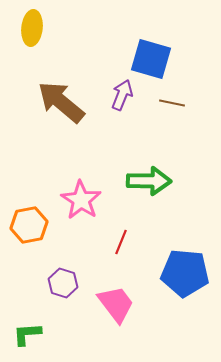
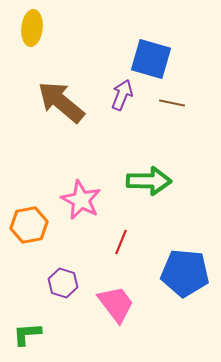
pink star: rotated 6 degrees counterclockwise
